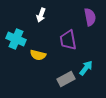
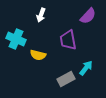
purple semicircle: moved 2 px left, 1 px up; rotated 54 degrees clockwise
